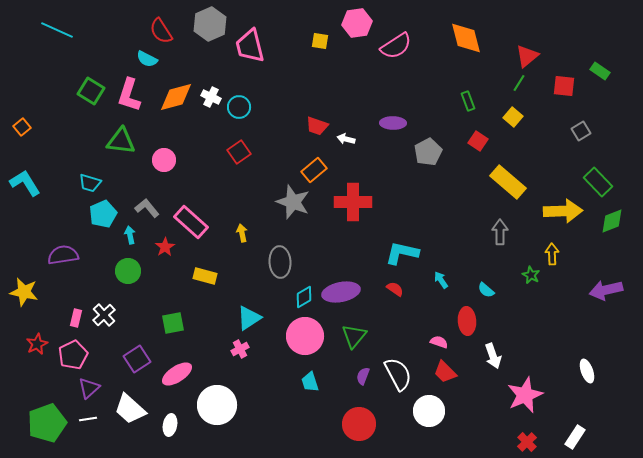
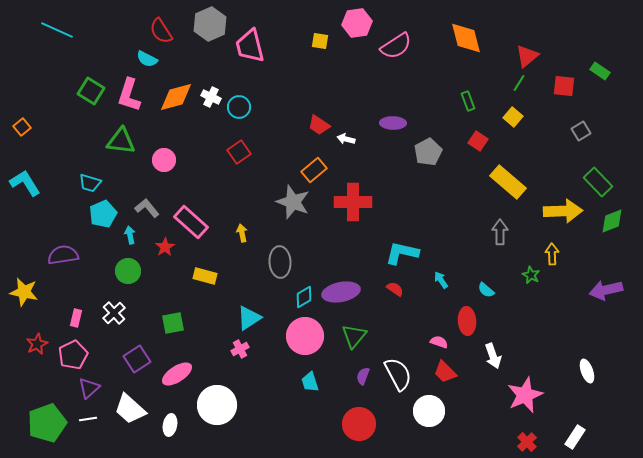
red trapezoid at (317, 126): moved 2 px right, 1 px up; rotated 15 degrees clockwise
white cross at (104, 315): moved 10 px right, 2 px up
